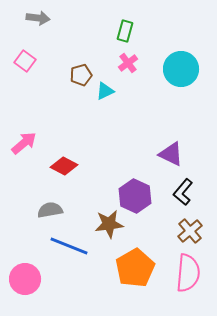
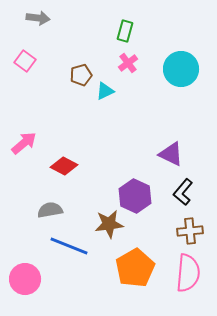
brown cross: rotated 35 degrees clockwise
